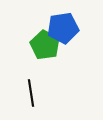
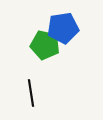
green pentagon: rotated 16 degrees counterclockwise
